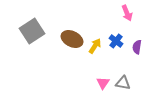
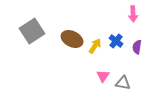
pink arrow: moved 6 px right, 1 px down; rotated 21 degrees clockwise
pink triangle: moved 7 px up
